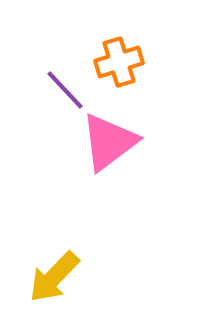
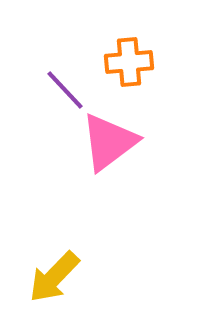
orange cross: moved 10 px right; rotated 12 degrees clockwise
